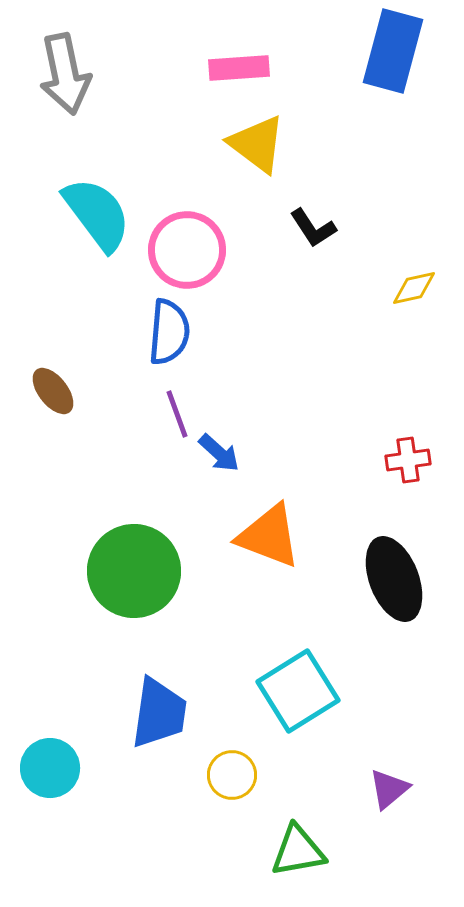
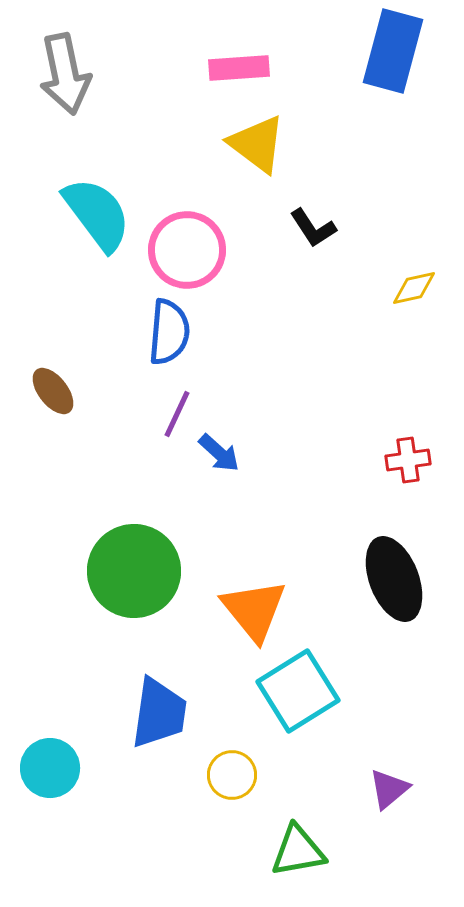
purple line: rotated 45 degrees clockwise
orange triangle: moved 15 px left, 74 px down; rotated 30 degrees clockwise
